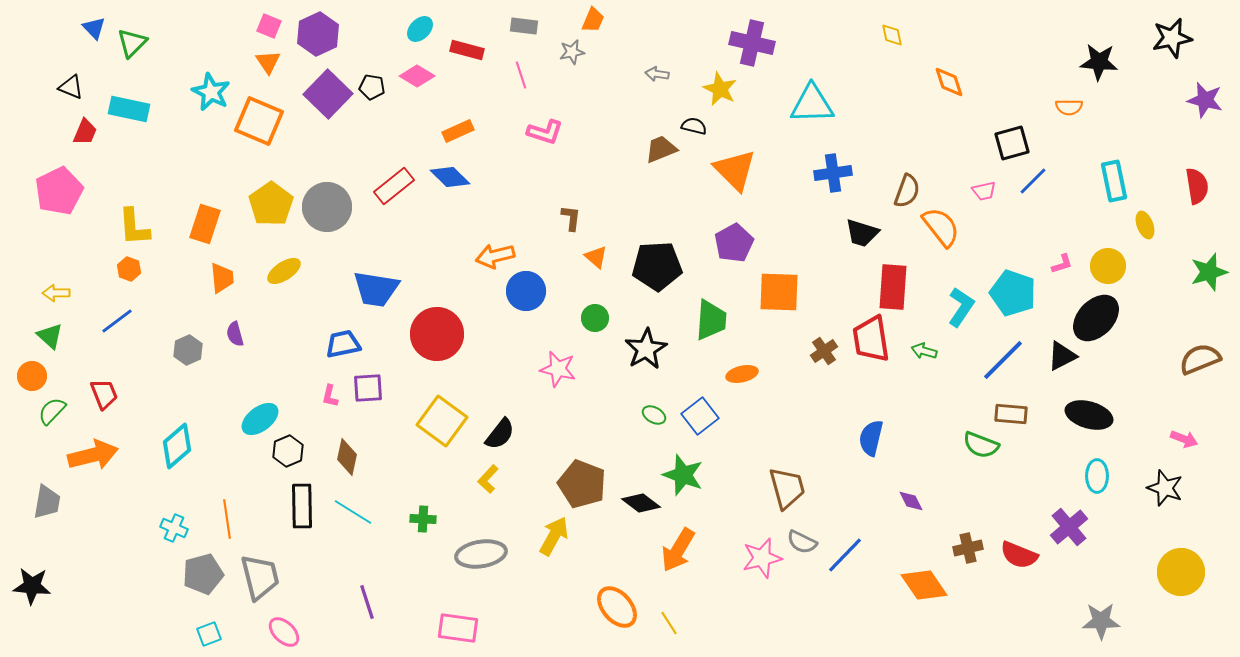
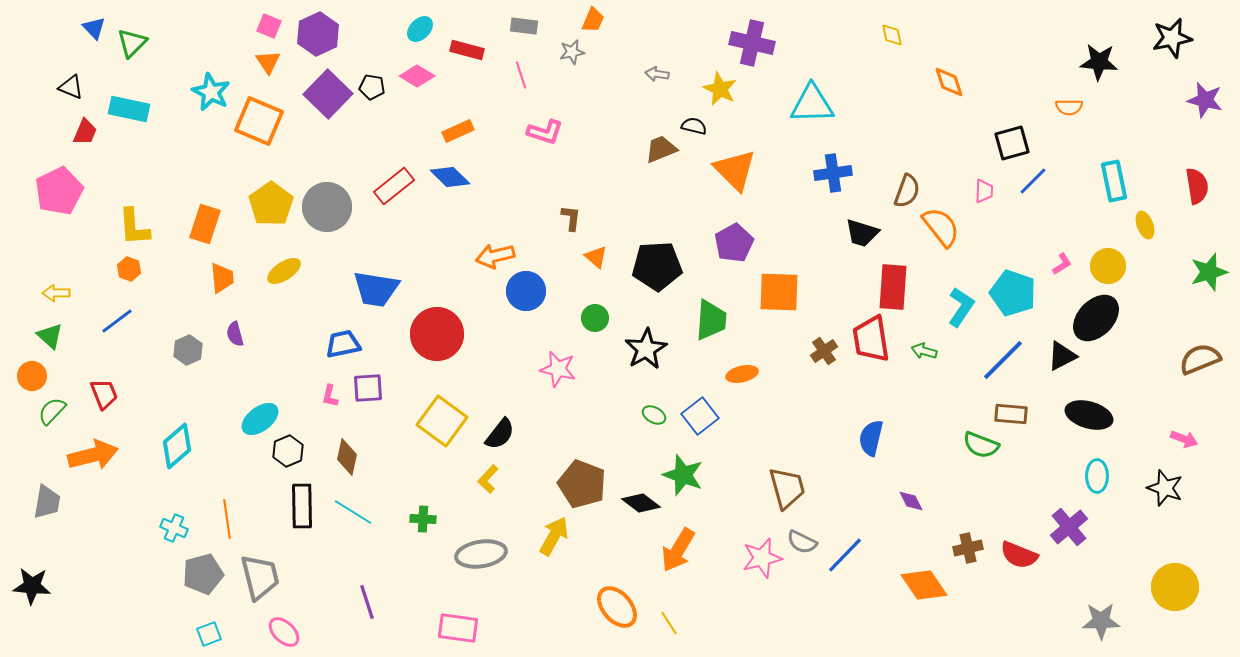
pink trapezoid at (984, 191): rotated 75 degrees counterclockwise
pink L-shape at (1062, 264): rotated 15 degrees counterclockwise
yellow circle at (1181, 572): moved 6 px left, 15 px down
